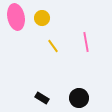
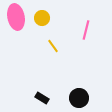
pink line: moved 12 px up; rotated 24 degrees clockwise
